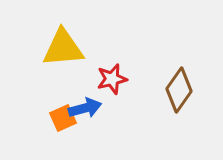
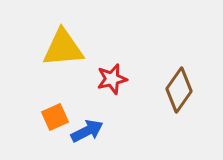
blue arrow: moved 2 px right, 23 px down; rotated 12 degrees counterclockwise
orange square: moved 8 px left, 1 px up
